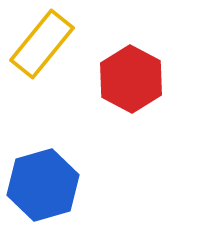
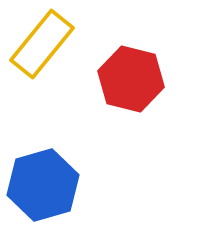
red hexagon: rotated 14 degrees counterclockwise
